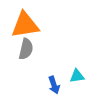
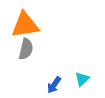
cyan triangle: moved 5 px right, 3 px down; rotated 35 degrees counterclockwise
blue arrow: rotated 54 degrees clockwise
